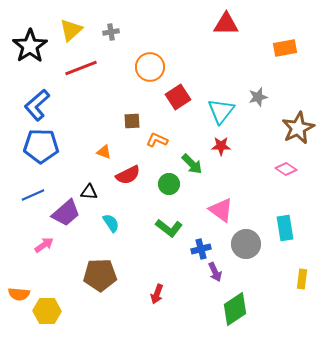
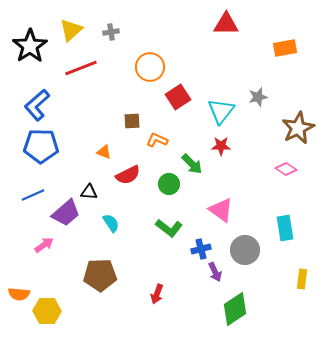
gray circle: moved 1 px left, 6 px down
